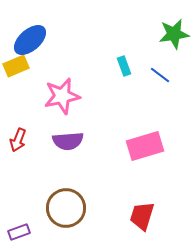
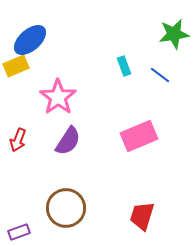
pink star: moved 4 px left, 1 px down; rotated 24 degrees counterclockwise
purple semicircle: rotated 52 degrees counterclockwise
pink rectangle: moved 6 px left, 10 px up; rotated 6 degrees counterclockwise
